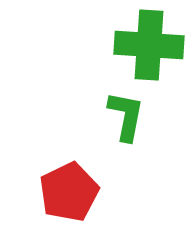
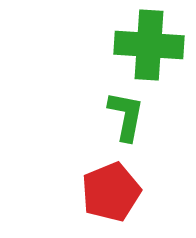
red pentagon: moved 42 px right; rotated 4 degrees clockwise
